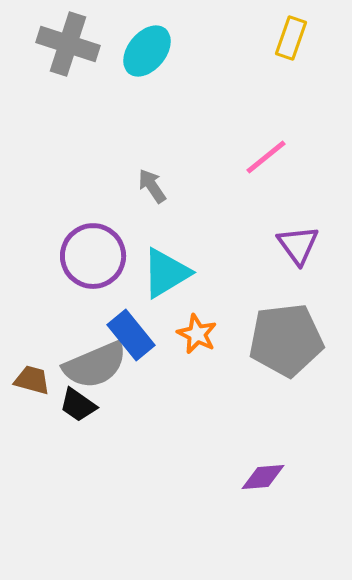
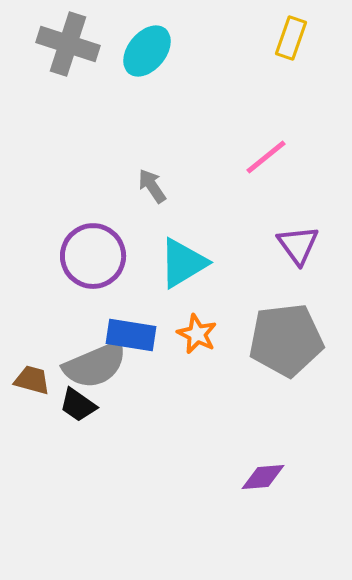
cyan triangle: moved 17 px right, 10 px up
blue rectangle: rotated 42 degrees counterclockwise
